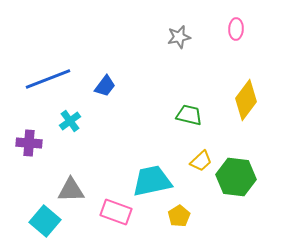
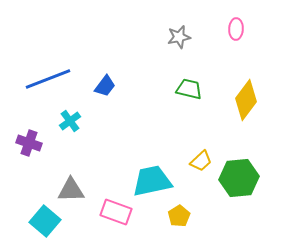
green trapezoid: moved 26 px up
purple cross: rotated 15 degrees clockwise
green hexagon: moved 3 px right, 1 px down; rotated 12 degrees counterclockwise
